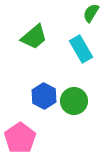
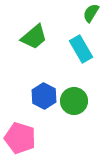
pink pentagon: rotated 20 degrees counterclockwise
